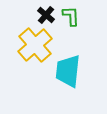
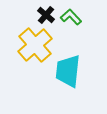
green L-shape: moved 1 px down; rotated 40 degrees counterclockwise
